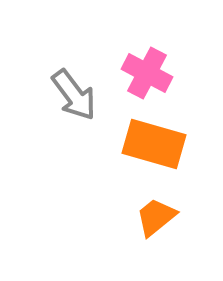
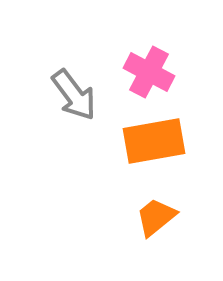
pink cross: moved 2 px right, 1 px up
orange rectangle: moved 3 px up; rotated 26 degrees counterclockwise
